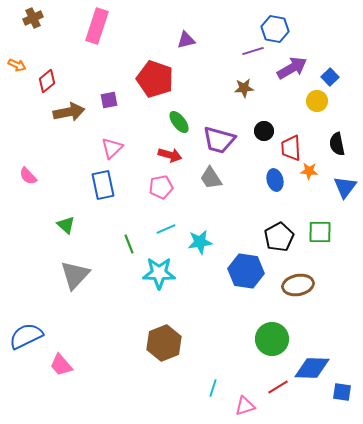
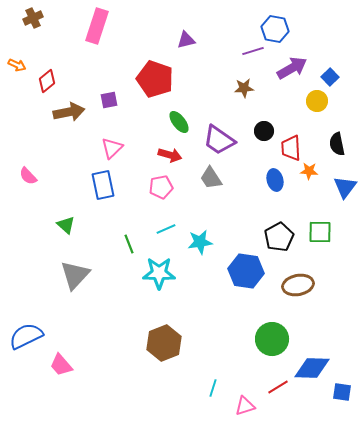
purple trapezoid at (219, 140): rotated 20 degrees clockwise
